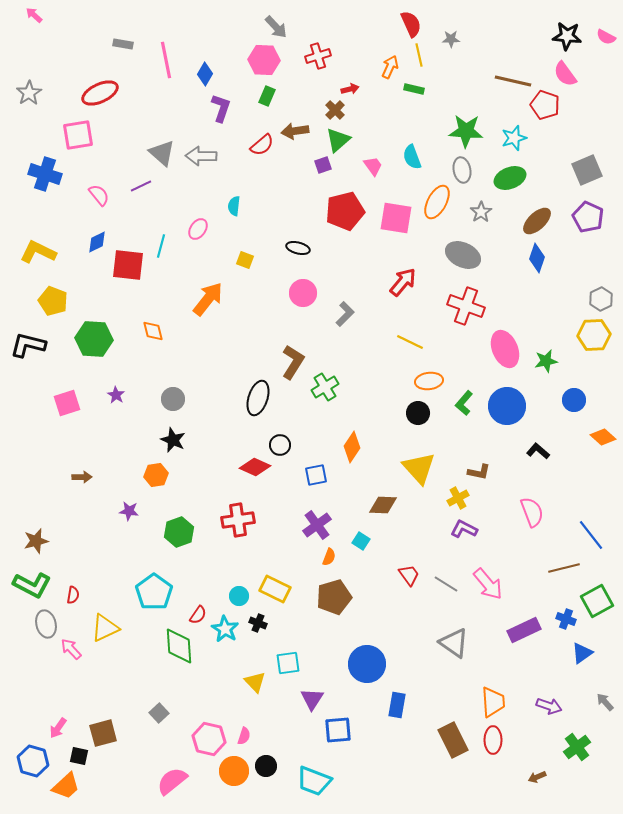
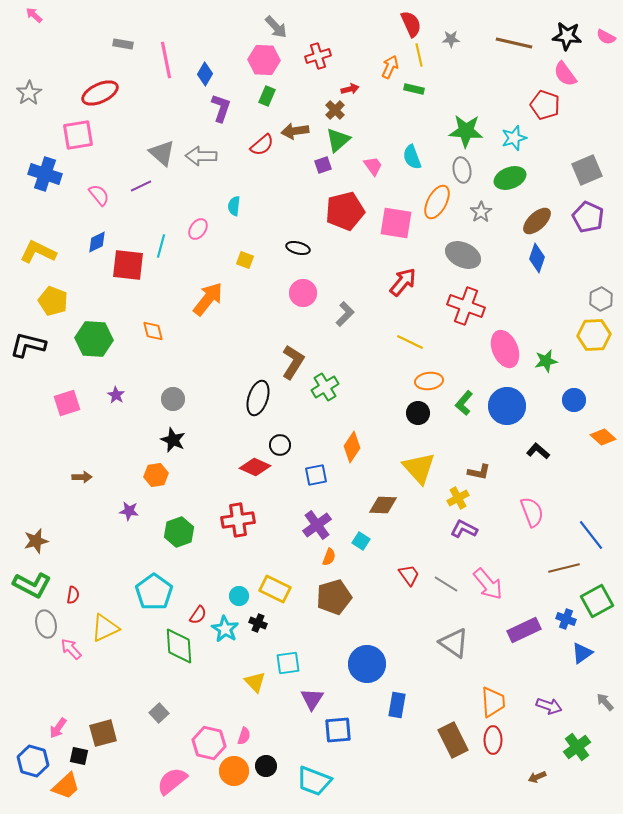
brown line at (513, 81): moved 1 px right, 38 px up
pink square at (396, 218): moved 5 px down
pink hexagon at (209, 739): moved 4 px down
